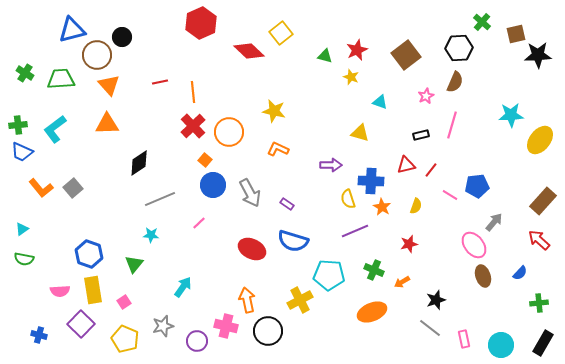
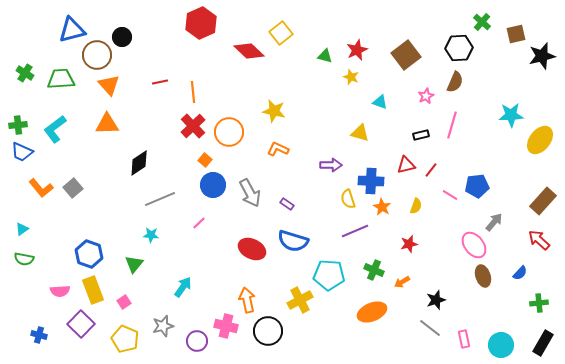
black star at (538, 55): moved 4 px right, 1 px down; rotated 12 degrees counterclockwise
yellow rectangle at (93, 290): rotated 12 degrees counterclockwise
